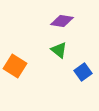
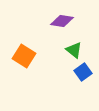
green triangle: moved 15 px right
orange square: moved 9 px right, 10 px up
